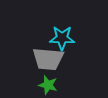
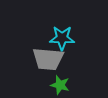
green star: moved 12 px right
